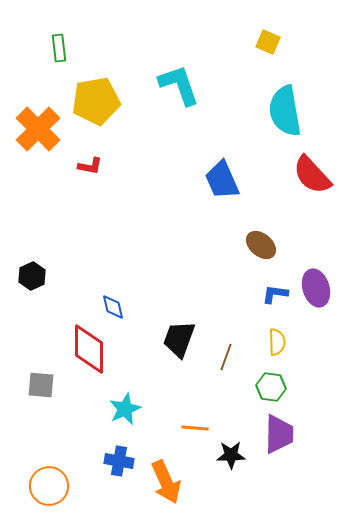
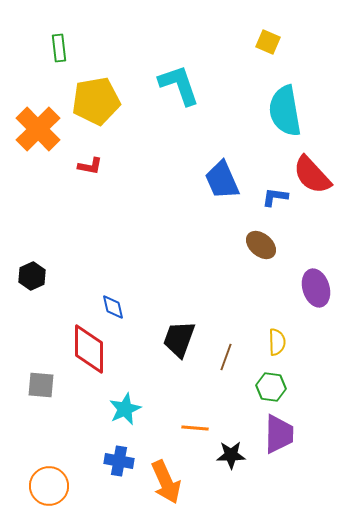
blue L-shape: moved 97 px up
